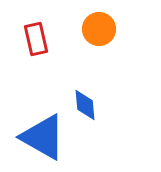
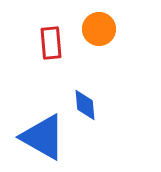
red rectangle: moved 15 px right, 4 px down; rotated 8 degrees clockwise
